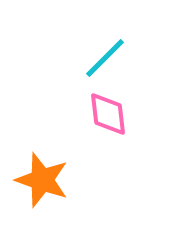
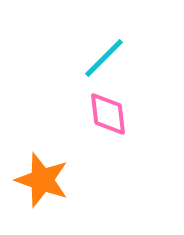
cyan line: moved 1 px left
